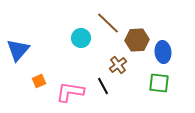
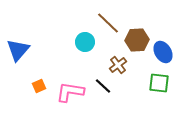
cyan circle: moved 4 px right, 4 px down
blue ellipse: rotated 25 degrees counterclockwise
orange square: moved 5 px down
black line: rotated 18 degrees counterclockwise
